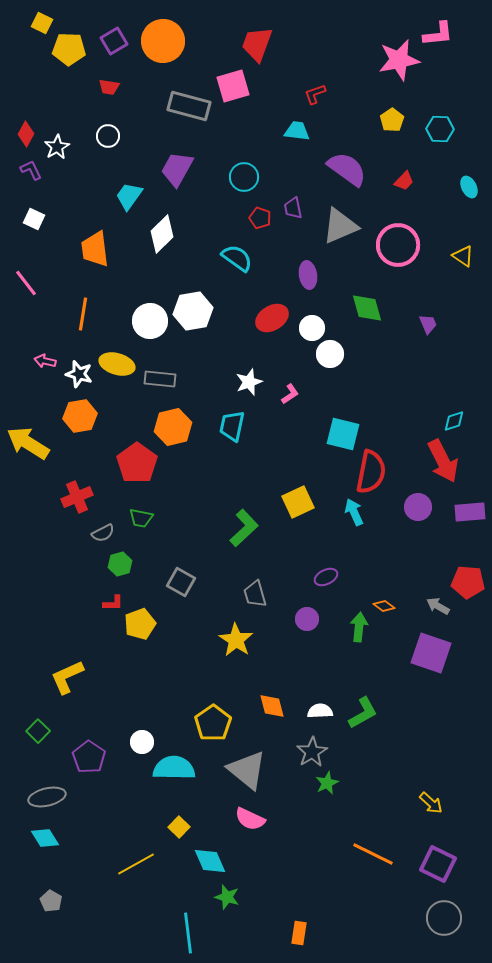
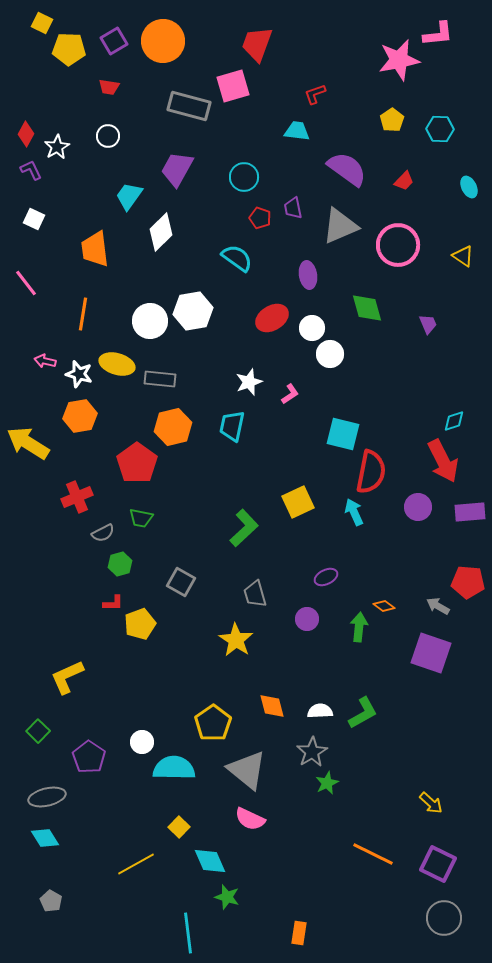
white diamond at (162, 234): moved 1 px left, 2 px up
